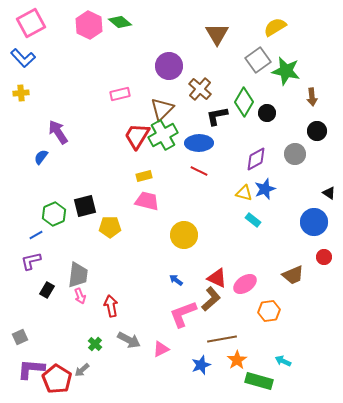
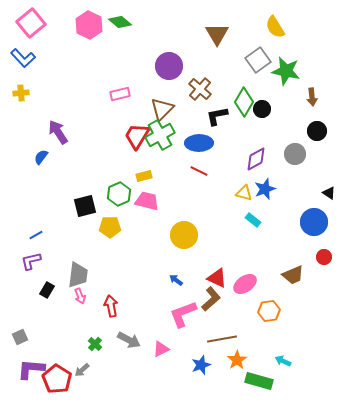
pink square at (31, 23): rotated 12 degrees counterclockwise
yellow semicircle at (275, 27): rotated 90 degrees counterclockwise
black circle at (267, 113): moved 5 px left, 4 px up
green cross at (163, 135): moved 3 px left
green hexagon at (54, 214): moved 65 px right, 20 px up
